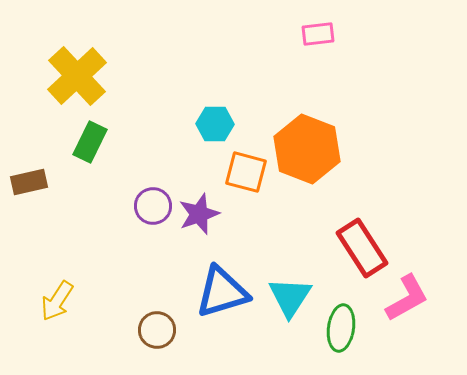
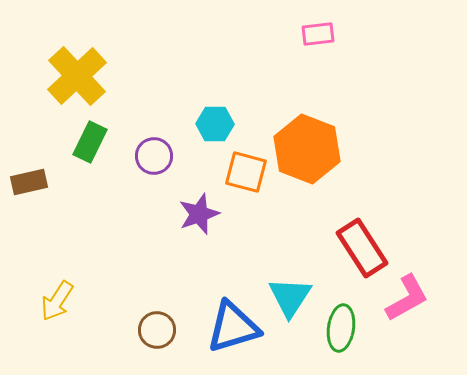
purple circle: moved 1 px right, 50 px up
blue triangle: moved 11 px right, 35 px down
